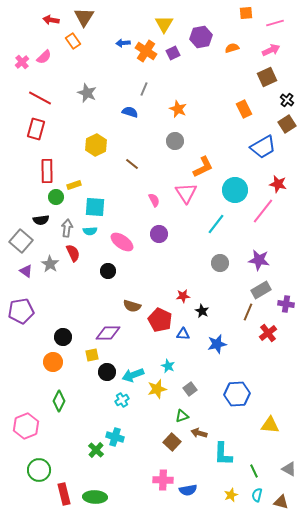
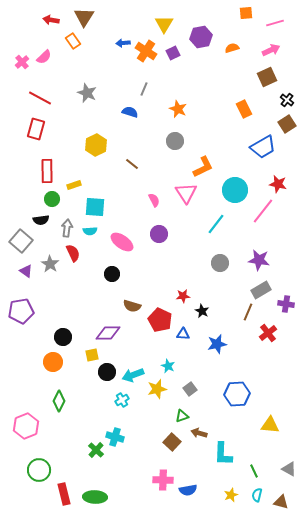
green circle at (56, 197): moved 4 px left, 2 px down
black circle at (108, 271): moved 4 px right, 3 px down
